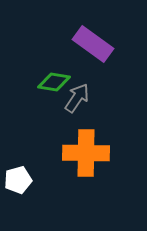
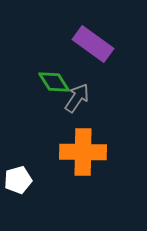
green diamond: rotated 48 degrees clockwise
orange cross: moved 3 px left, 1 px up
